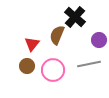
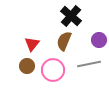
black cross: moved 4 px left, 1 px up
brown semicircle: moved 7 px right, 6 px down
